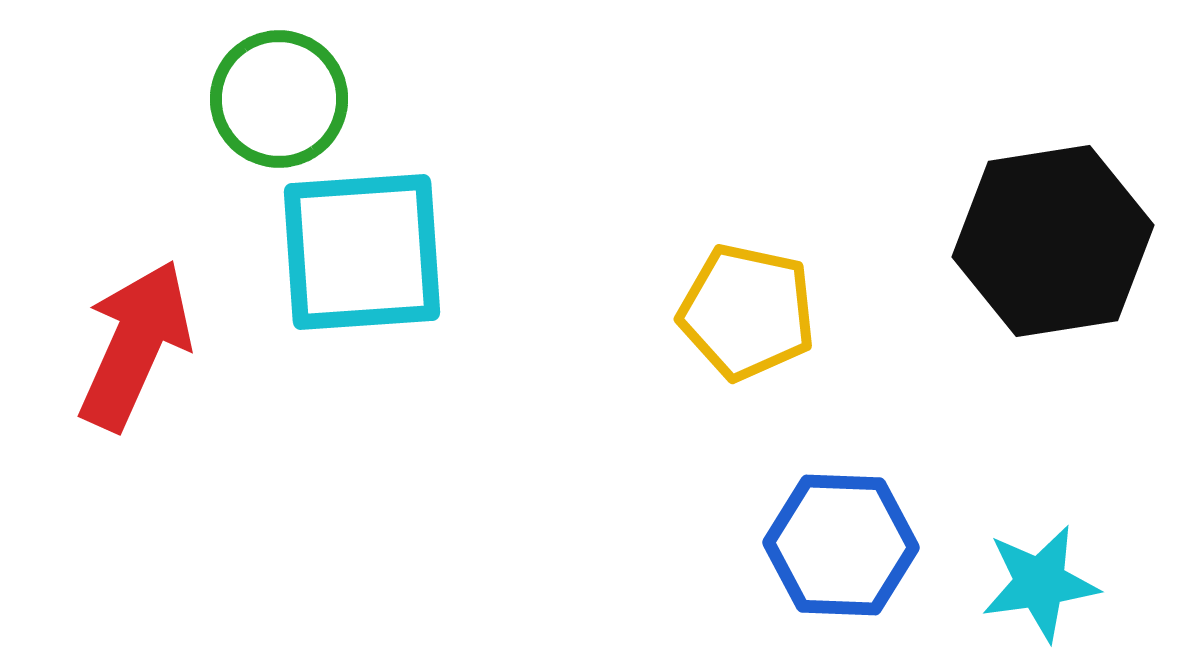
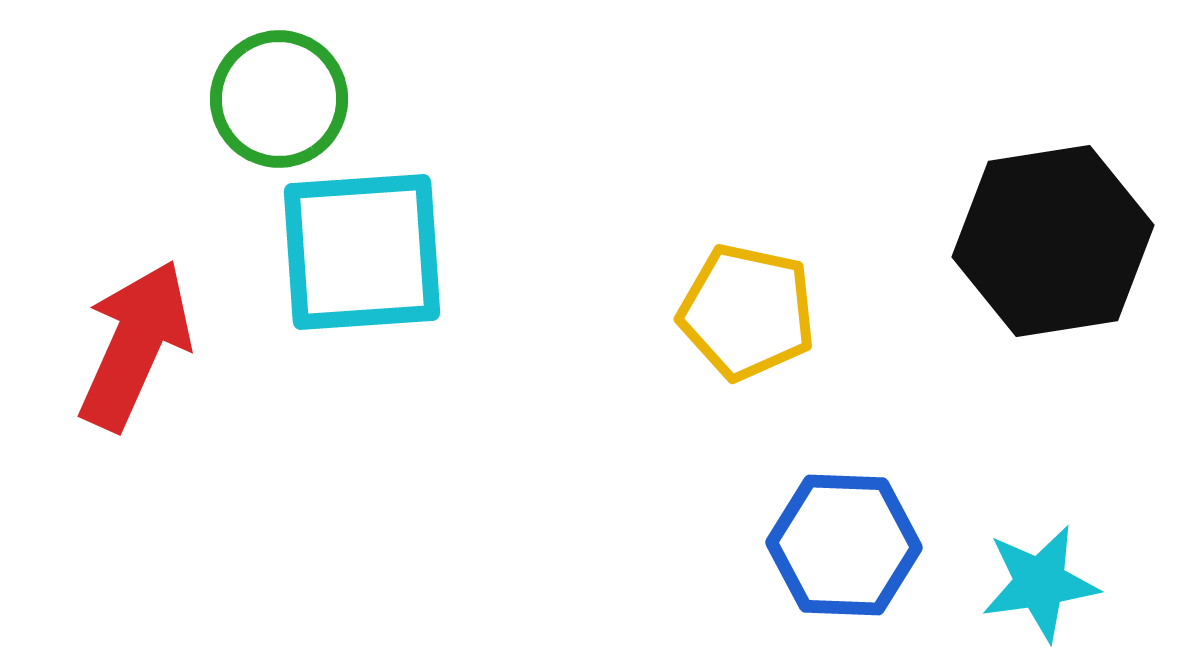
blue hexagon: moved 3 px right
